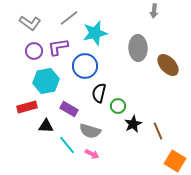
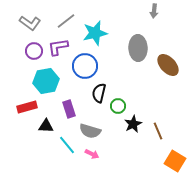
gray line: moved 3 px left, 3 px down
purple rectangle: rotated 42 degrees clockwise
